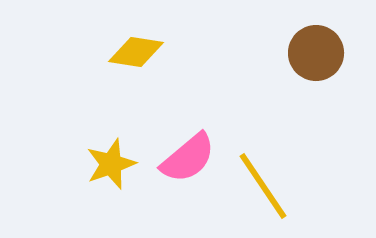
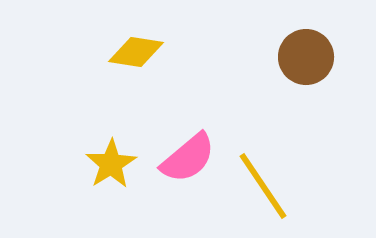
brown circle: moved 10 px left, 4 px down
yellow star: rotated 12 degrees counterclockwise
